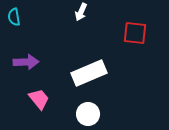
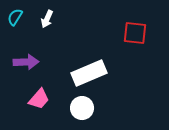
white arrow: moved 34 px left, 7 px down
cyan semicircle: moved 1 px right; rotated 42 degrees clockwise
pink trapezoid: rotated 80 degrees clockwise
white circle: moved 6 px left, 6 px up
